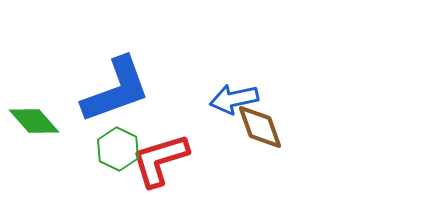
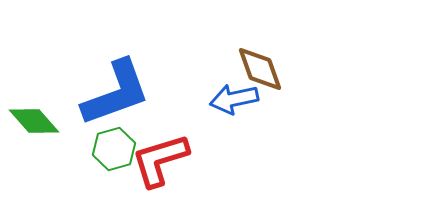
blue L-shape: moved 3 px down
brown diamond: moved 58 px up
green hexagon: moved 4 px left; rotated 18 degrees clockwise
